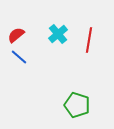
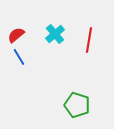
cyan cross: moved 3 px left
blue line: rotated 18 degrees clockwise
